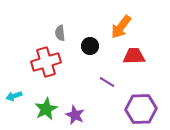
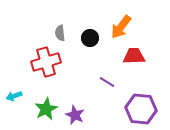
black circle: moved 8 px up
purple hexagon: rotated 8 degrees clockwise
